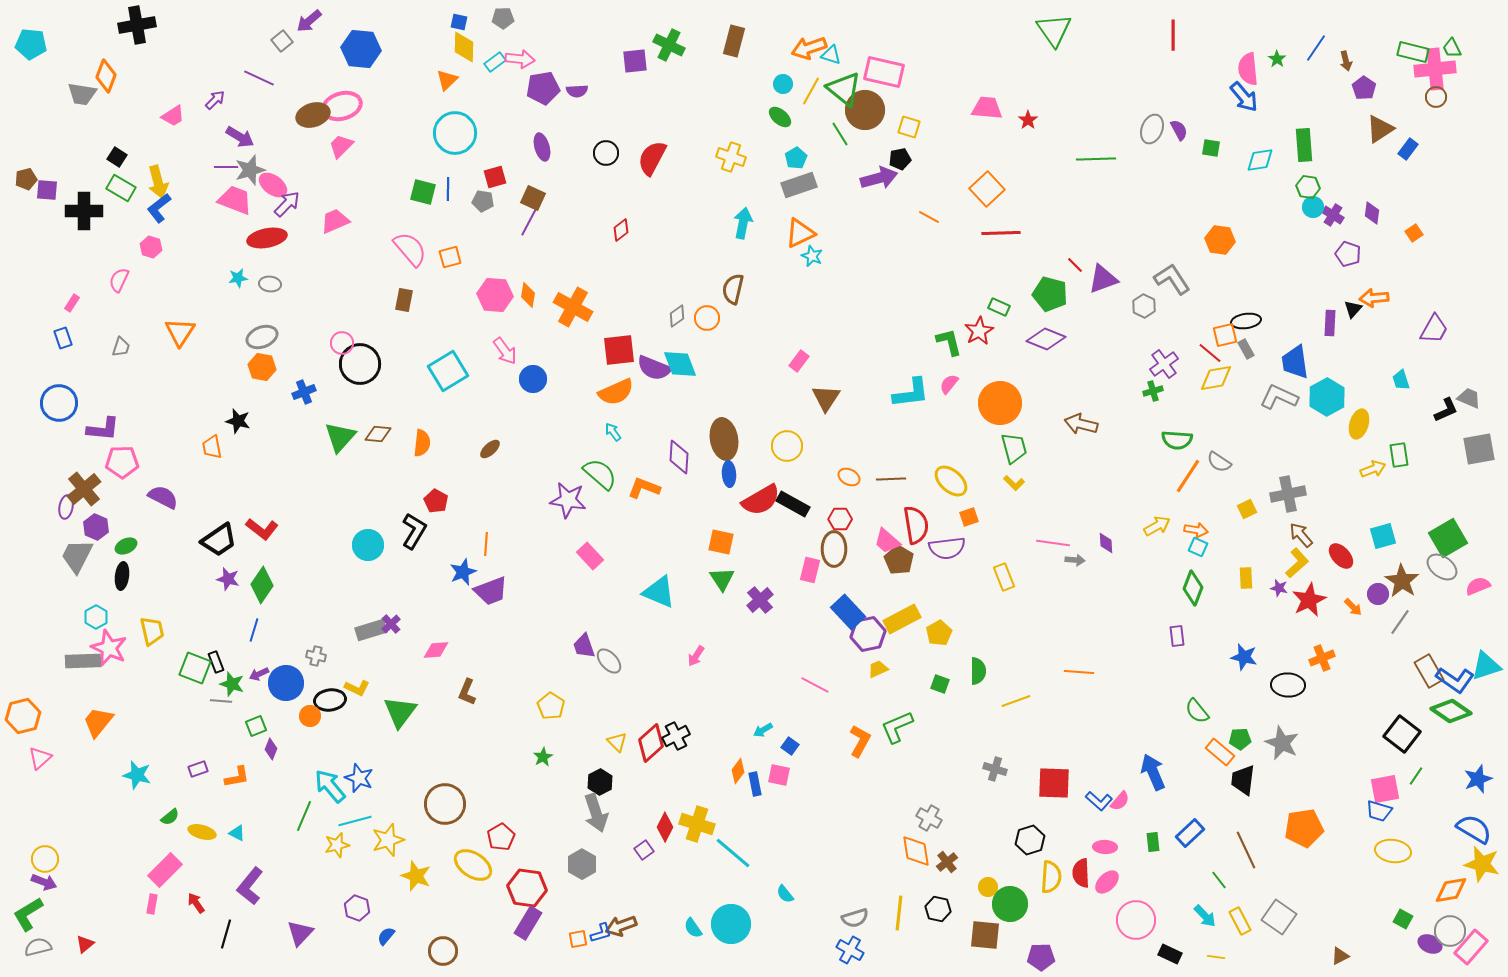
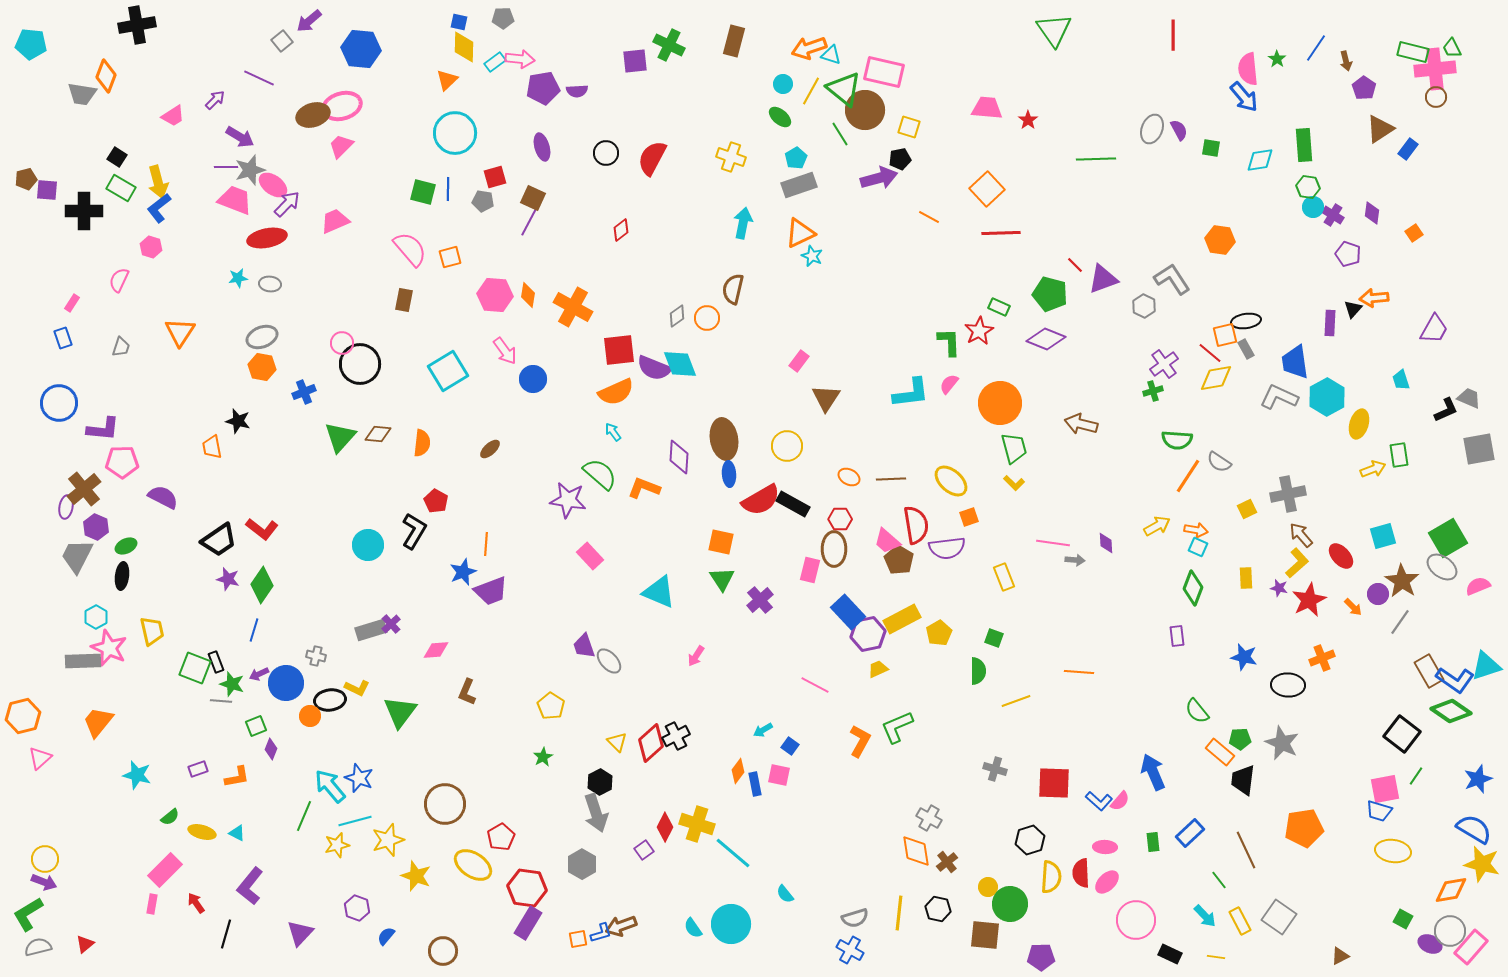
green L-shape at (949, 342): rotated 12 degrees clockwise
green square at (940, 684): moved 54 px right, 46 px up
